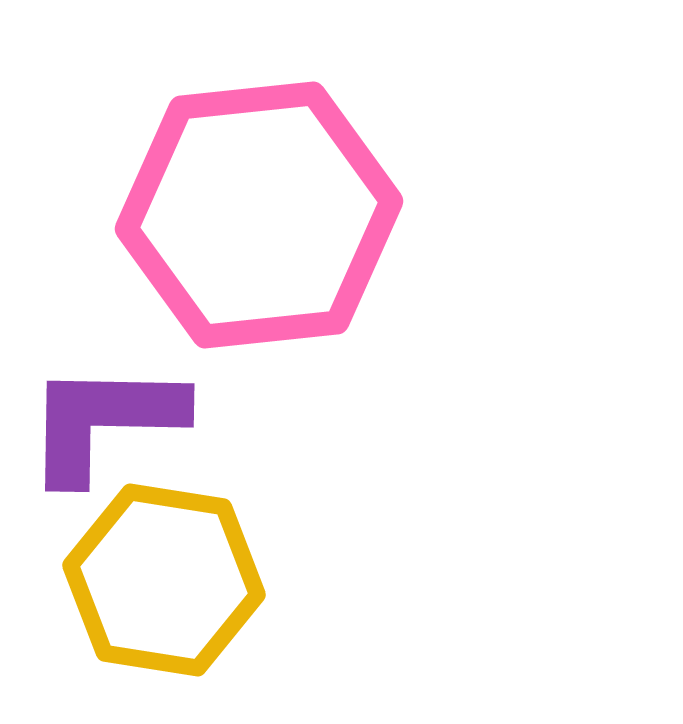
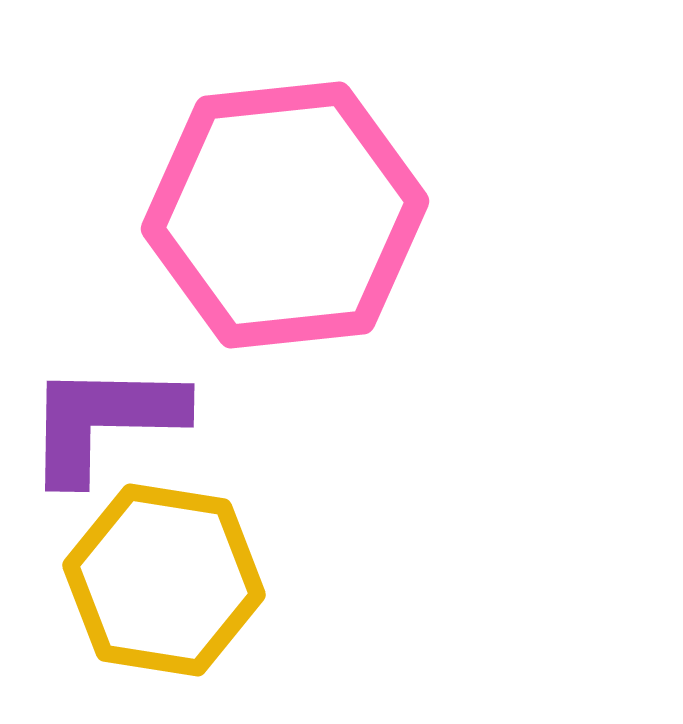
pink hexagon: moved 26 px right
